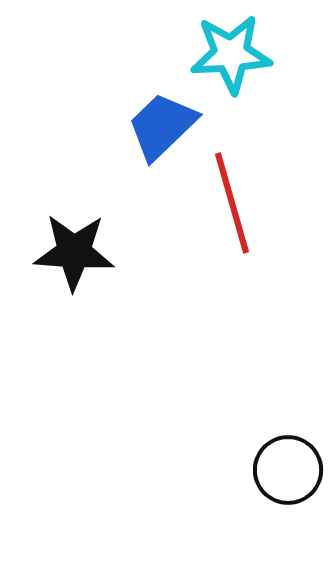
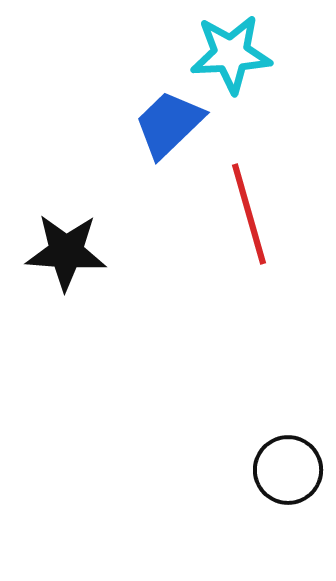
blue trapezoid: moved 7 px right, 2 px up
red line: moved 17 px right, 11 px down
black star: moved 8 px left
